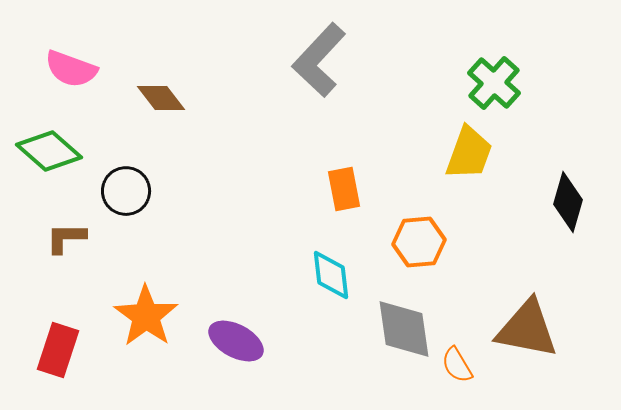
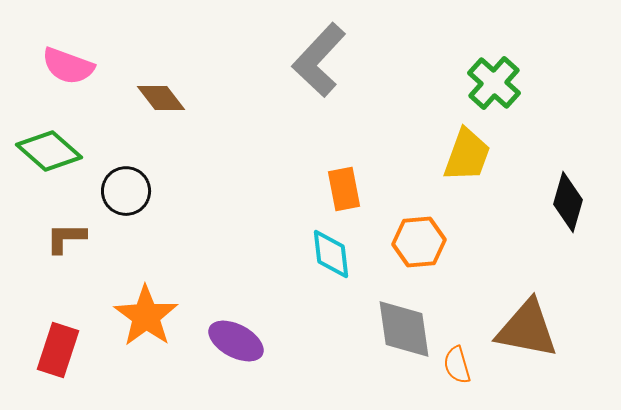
pink semicircle: moved 3 px left, 3 px up
yellow trapezoid: moved 2 px left, 2 px down
cyan diamond: moved 21 px up
orange semicircle: rotated 15 degrees clockwise
